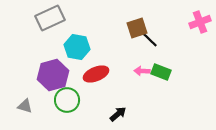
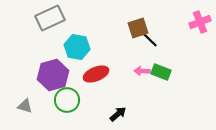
brown square: moved 1 px right
